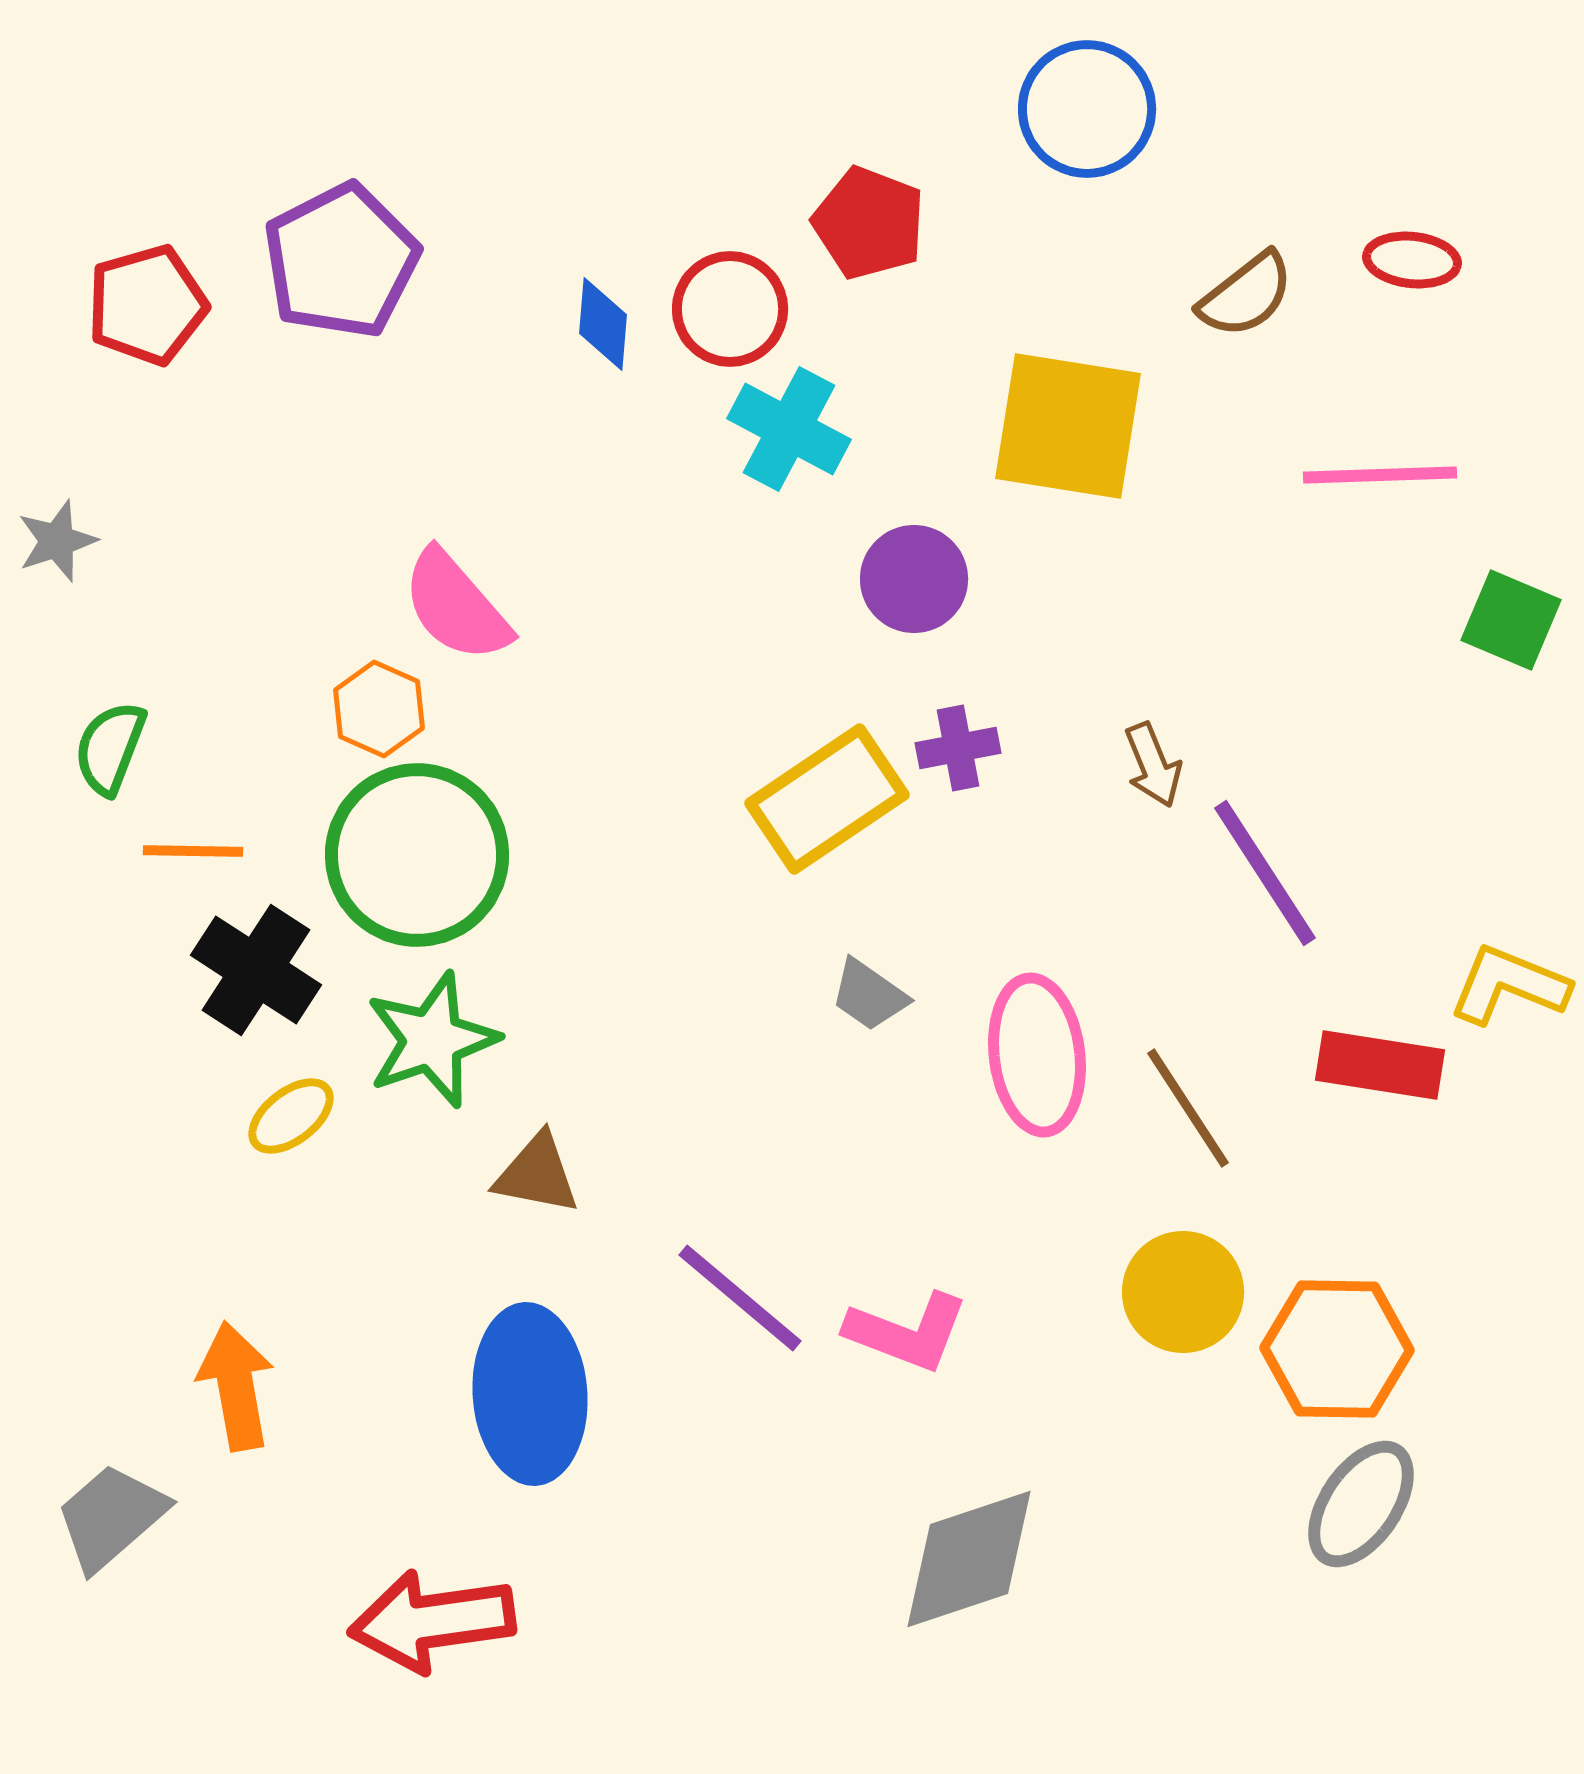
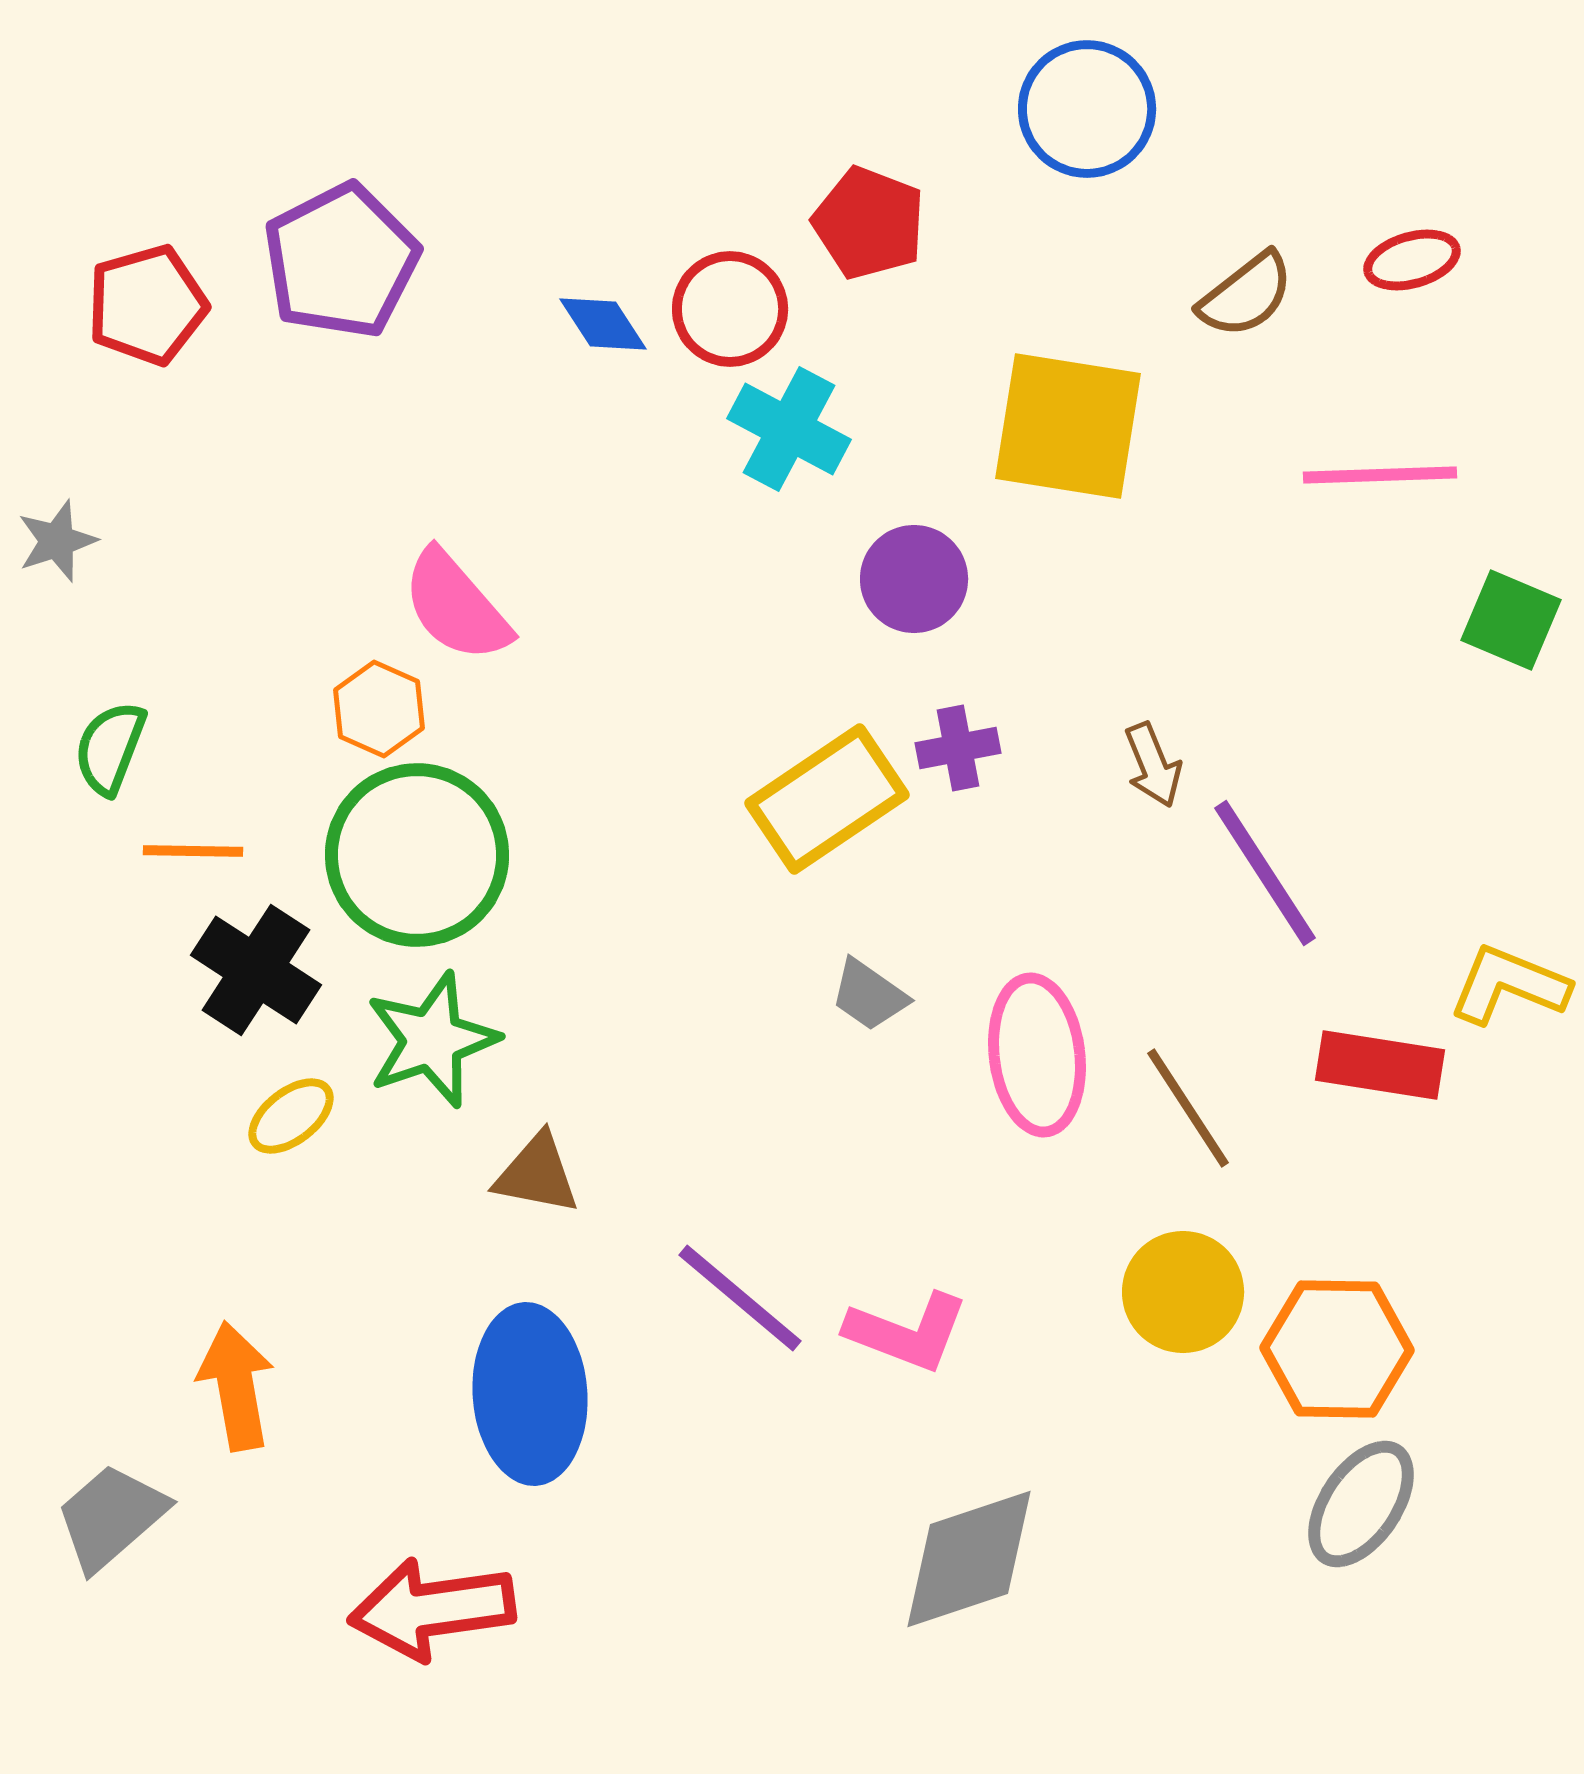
red ellipse at (1412, 260): rotated 22 degrees counterclockwise
blue diamond at (603, 324): rotated 38 degrees counterclockwise
red arrow at (432, 1621): moved 12 px up
